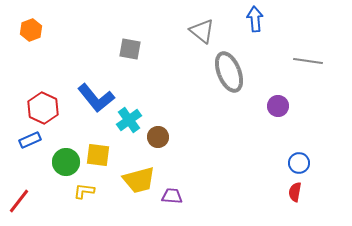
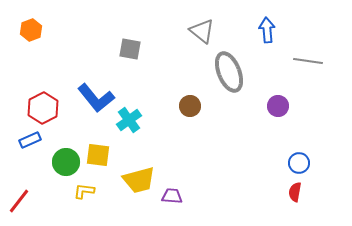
blue arrow: moved 12 px right, 11 px down
red hexagon: rotated 8 degrees clockwise
brown circle: moved 32 px right, 31 px up
